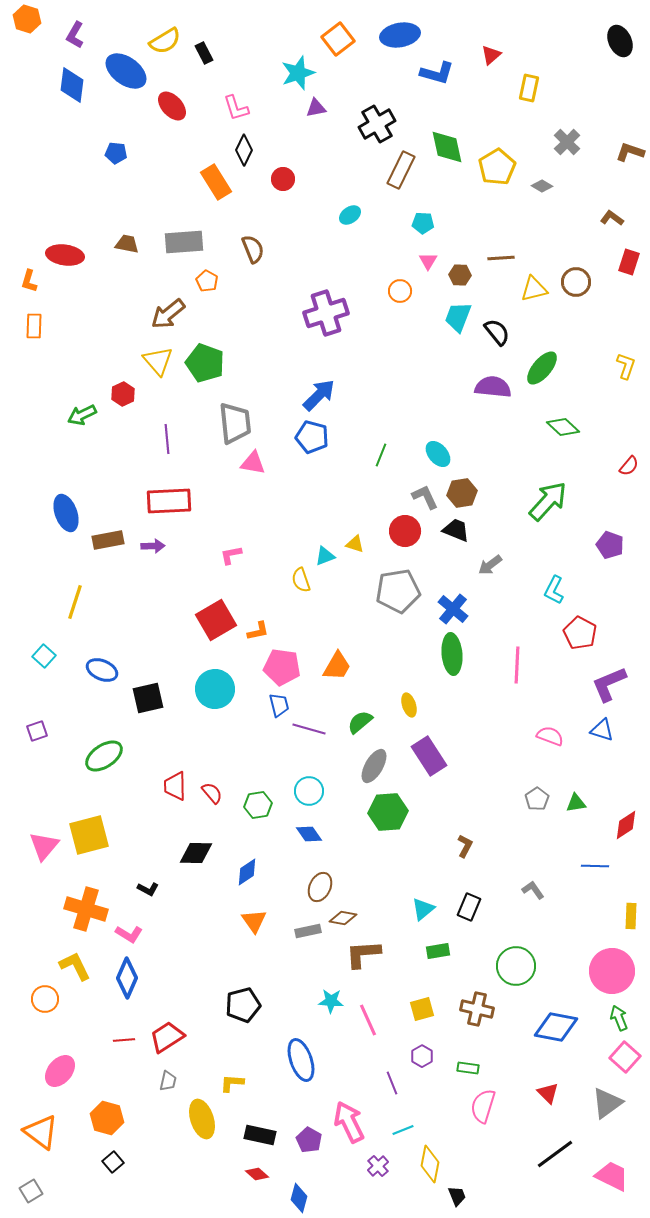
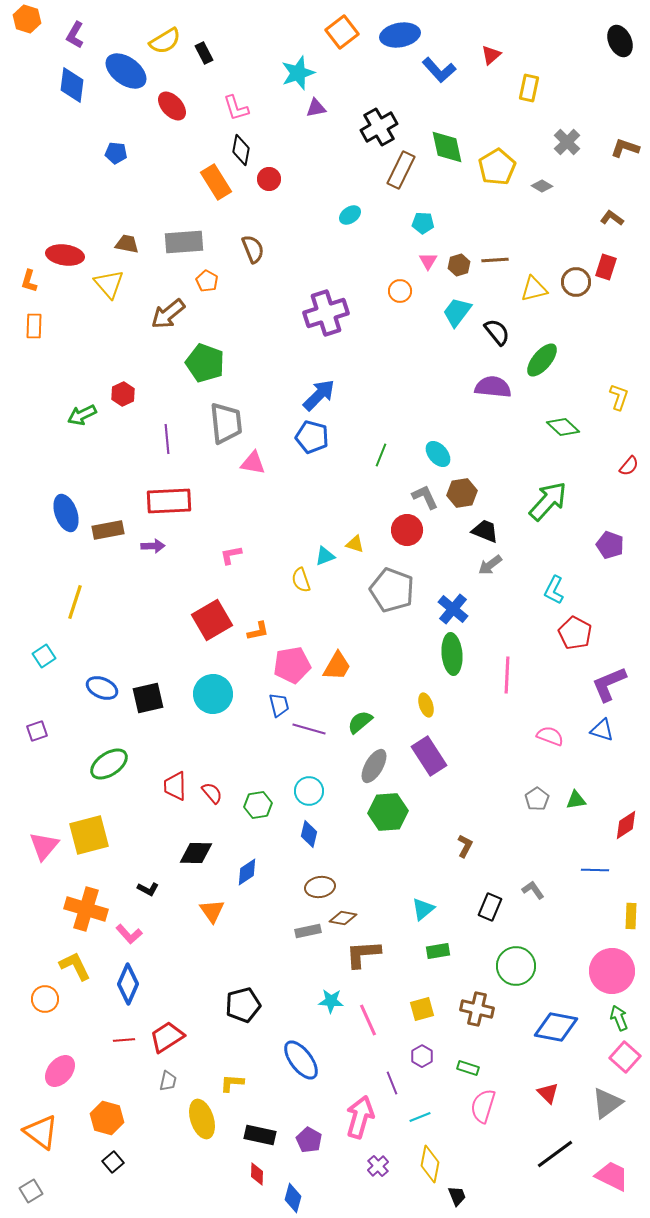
orange square at (338, 39): moved 4 px right, 7 px up
blue L-shape at (437, 73): moved 2 px right, 3 px up; rotated 32 degrees clockwise
black cross at (377, 124): moved 2 px right, 3 px down
black diamond at (244, 150): moved 3 px left; rotated 16 degrees counterclockwise
brown L-shape at (630, 152): moved 5 px left, 4 px up
red circle at (283, 179): moved 14 px left
brown line at (501, 258): moved 6 px left, 2 px down
red rectangle at (629, 262): moved 23 px left, 5 px down
brown hexagon at (460, 275): moved 1 px left, 10 px up; rotated 20 degrees counterclockwise
cyan trapezoid at (458, 317): moved 1 px left, 5 px up; rotated 16 degrees clockwise
yellow triangle at (158, 361): moved 49 px left, 77 px up
yellow L-shape at (626, 366): moved 7 px left, 31 px down
green ellipse at (542, 368): moved 8 px up
gray trapezoid at (235, 423): moved 9 px left
black trapezoid at (456, 530): moved 29 px right, 1 px down
red circle at (405, 531): moved 2 px right, 1 px up
brown rectangle at (108, 540): moved 10 px up
gray pentagon at (398, 591): moved 6 px left, 1 px up; rotated 30 degrees clockwise
red square at (216, 620): moved 4 px left
red pentagon at (580, 633): moved 5 px left
cyan square at (44, 656): rotated 15 degrees clockwise
pink line at (517, 665): moved 10 px left, 10 px down
pink pentagon at (282, 667): moved 10 px right, 2 px up; rotated 18 degrees counterclockwise
blue ellipse at (102, 670): moved 18 px down
cyan circle at (215, 689): moved 2 px left, 5 px down
yellow ellipse at (409, 705): moved 17 px right
green ellipse at (104, 756): moved 5 px right, 8 px down
green triangle at (576, 803): moved 3 px up
blue diamond at (309, 834): rotated 48 degrees clockwise
blue line at (595, 866): moved 4 px down
brown ellipse at (320, 887): rotated 56 degrees clockwise
black rectangle at (469, 907): moved 21 px right
orange triangle at (254, 921): moved 42 px left, 10 px up
pink L-shape at (129, 934): rotated 16 degrees clockwise
blue diamond at (127, 978): moved 1 px right, 6 px down
blue ellipse at (301, 1060): rotated 18 degrees counterclockwise
green rectangle at (468, 1068): rotated 10 degrees clockwise
pink arrow at (349, 1122): moved 11 px right, 5 px up; rotated 42 degrees clockwise
cyan line at (403, 1130): moved 17 px right, 13 px up
red diamond at (257, 1174): rotated 50 degrees clockwise
blue diamond at (299, 1198): moved 6 px left
